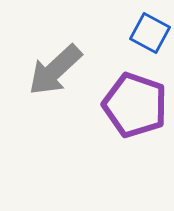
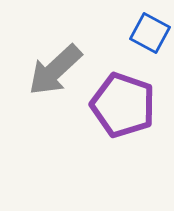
purple pentagon: moved 12 px left
